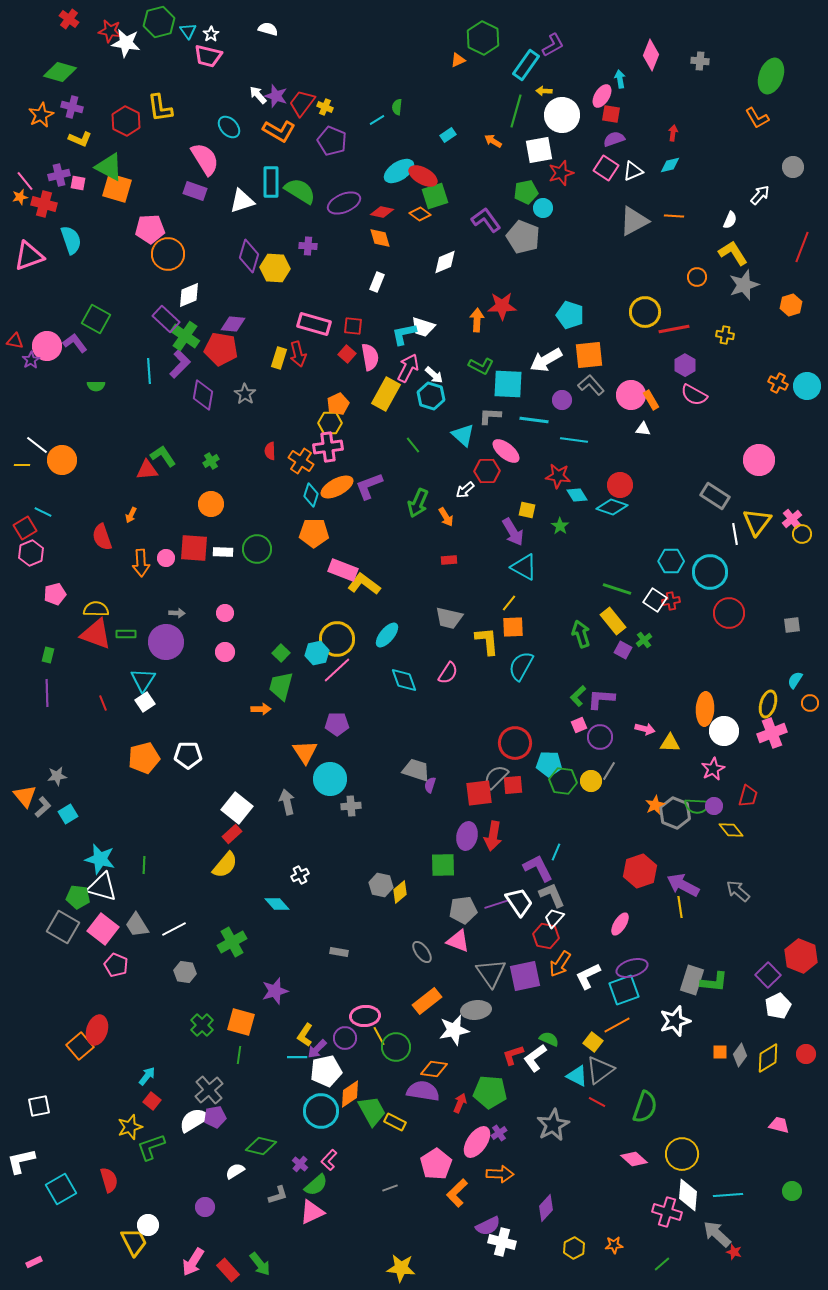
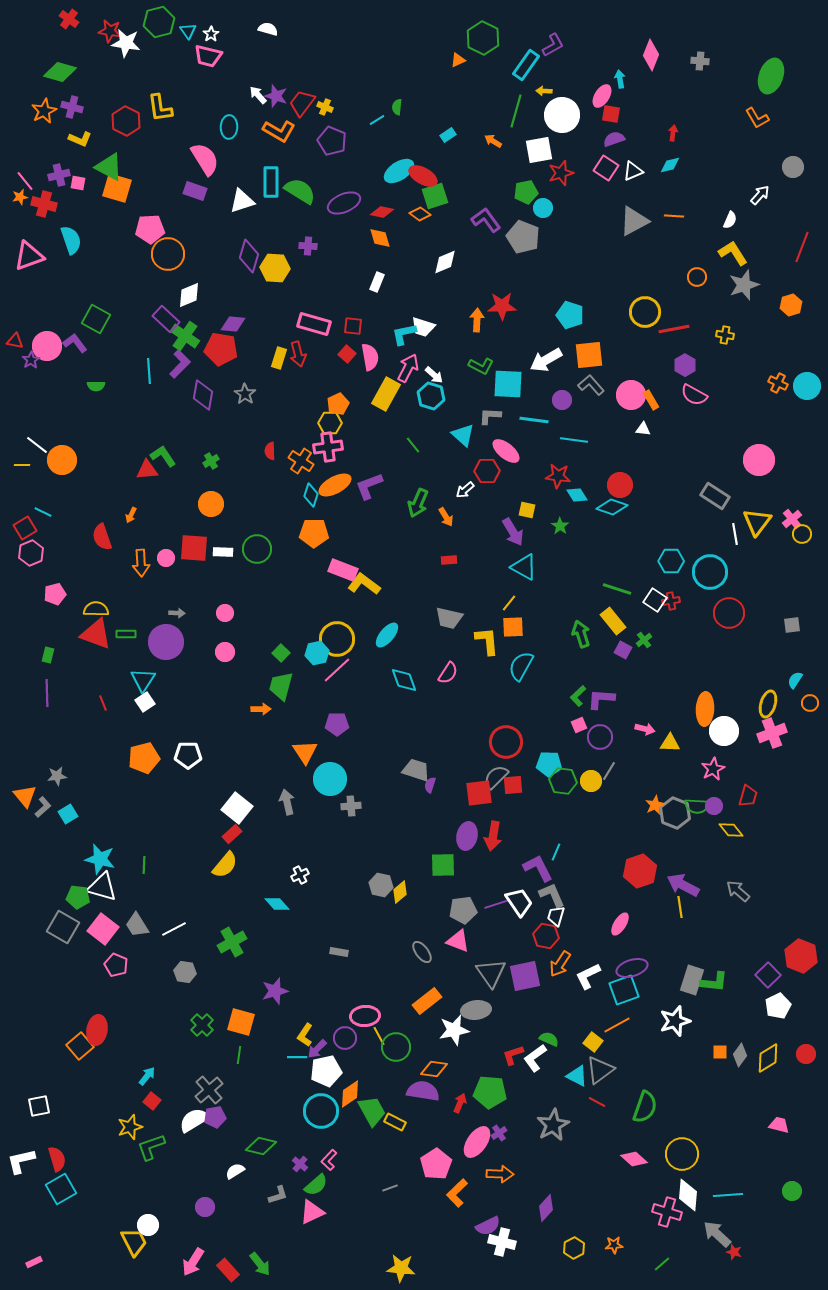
orange star at (41, 115): moved 3 px right, 4 px up
cyan ellipse at (229, 127): rotated 45 degrees clockwise
orange ellipse at (337, 487): moved 2 px left, 2 px up
red circle at (515, 743): moved 9 px left, 1 px up
white trapezoid at (554, 918): moved 2 px right, 2 px up; rotated 25 degrees counterclockwise
red ellipse at (97, 1030): rotated 8 degrees counterclockwise
red semicircle at (109, 1180): moved 52 px left, 21 px up
